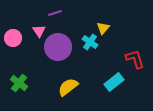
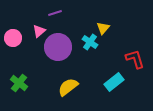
pink triangle: rotated 24 degrees clockwise
